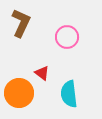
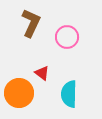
brown L-shape: moved 10 px right
cyan semicircle: rotated 8 degrees clockwise
